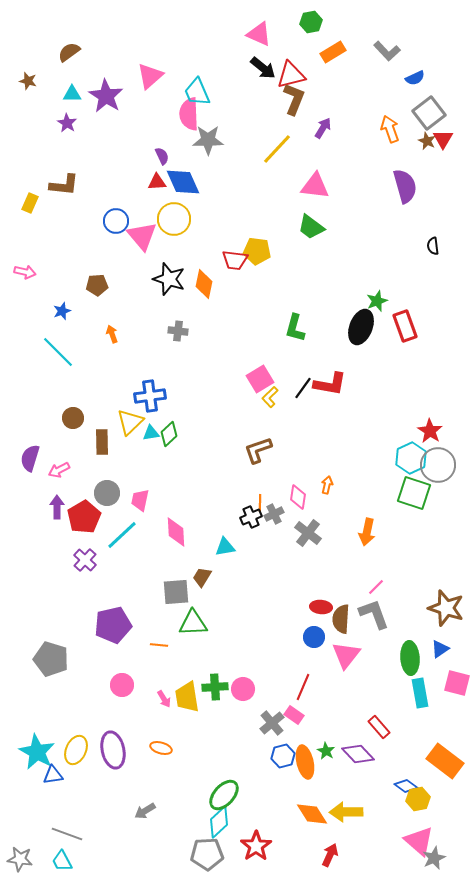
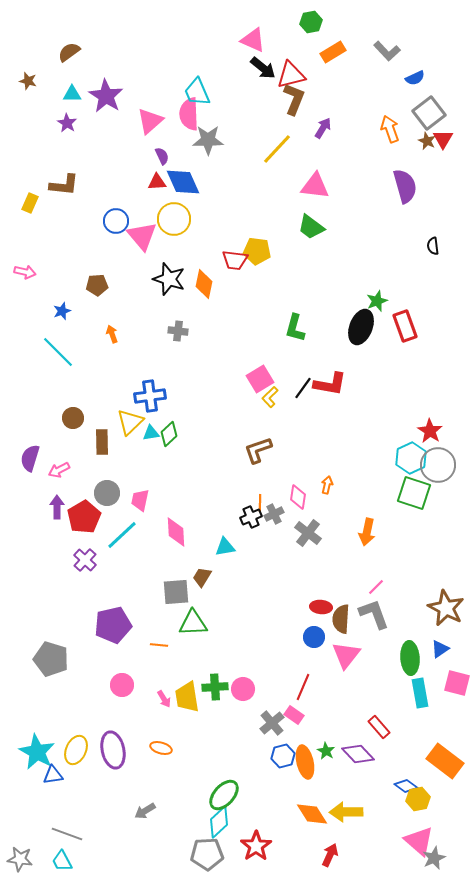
pink triangle at (259, 34): moved 6 px left, 6 px down
pink triangle at (150, 76): moved 45 px down
brown star at (446, 608): rotated 9 degrees clockwise
